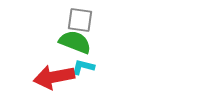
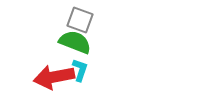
gray square: rotated 12 degrees clockwise
cyan L-shape: moved 3 px left, 3 px down; rotated 95 degrees clockwise
